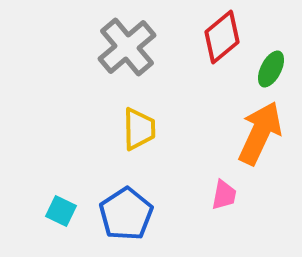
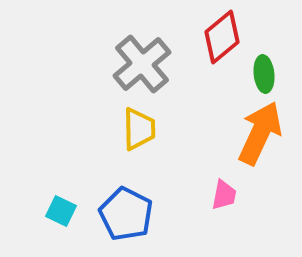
gray cross: moved 15 px right, 17 px down
green ellipse: moved 7 px left, 5 px down; rotated 33 degrees counterclockwise
blue pentagon: rotated 12 degrees counterclockwise
